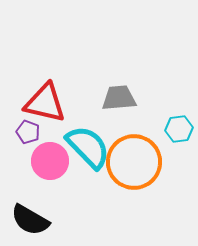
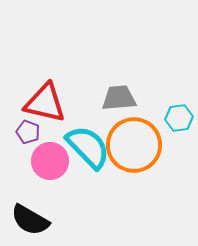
cyan hexagon: moved 11 px up
orange circle: moved 17 px up
